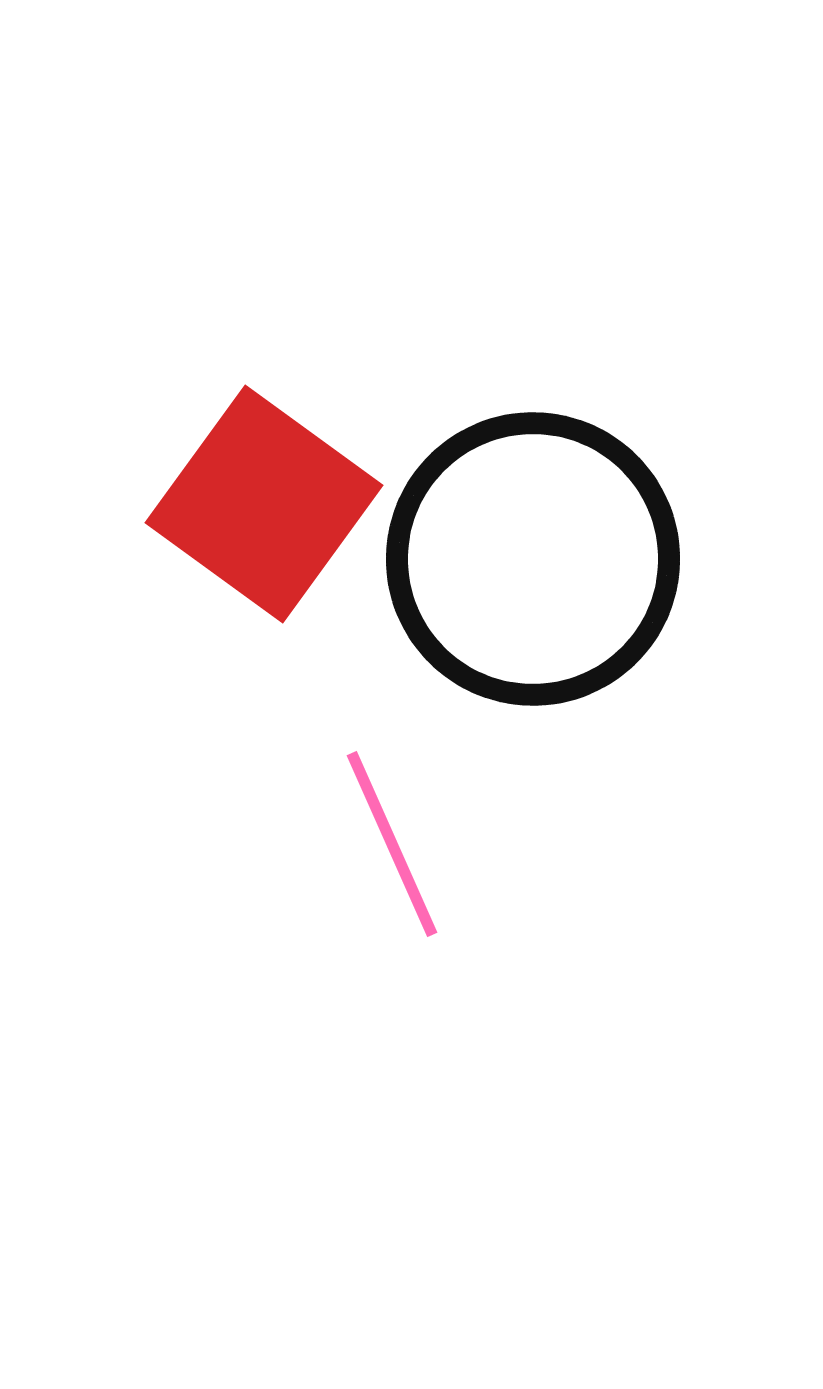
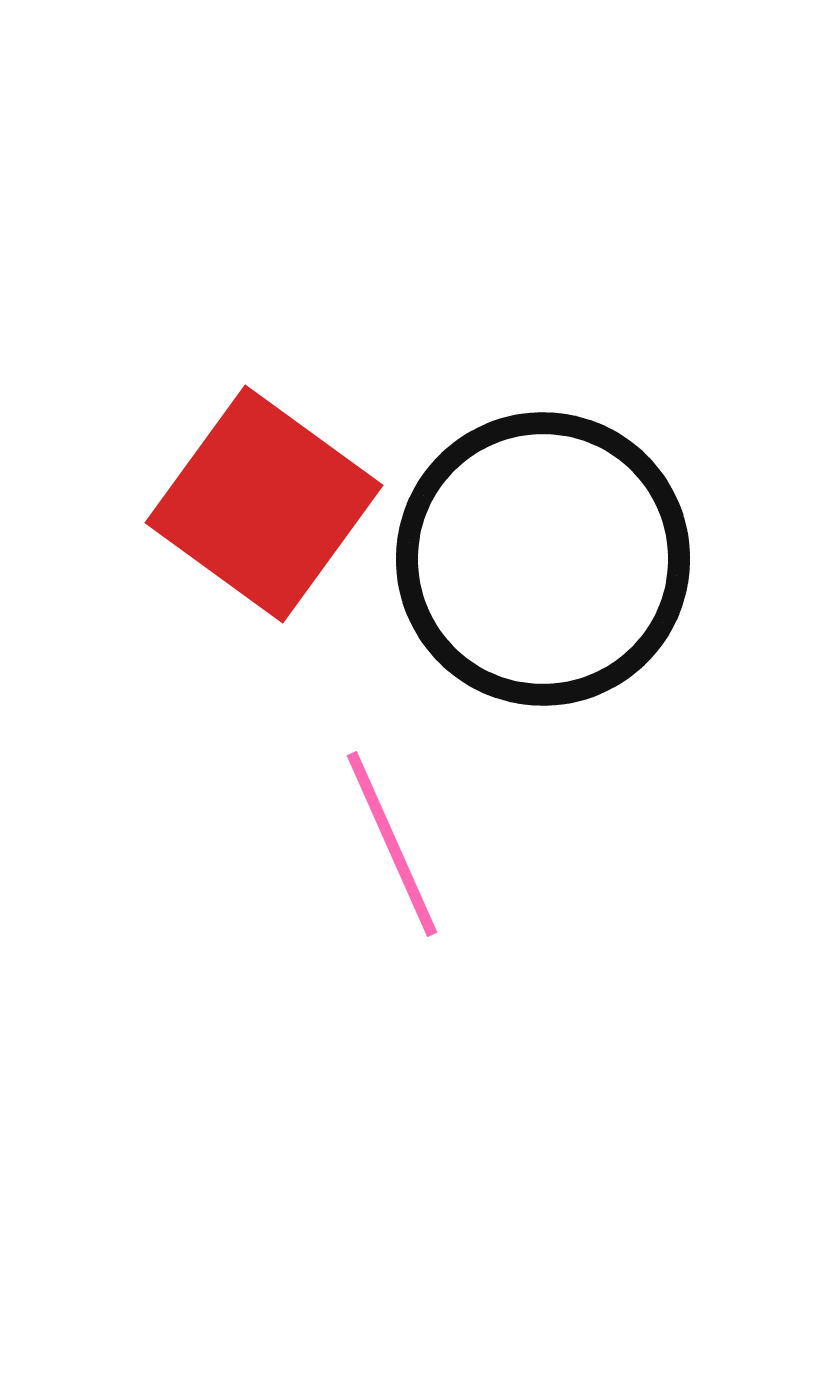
black circle: moved 10 px right
